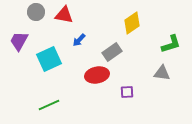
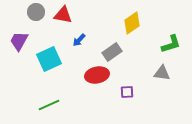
red triangle: moved 1 px left
